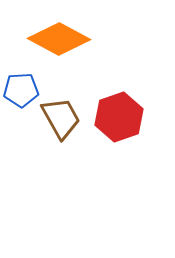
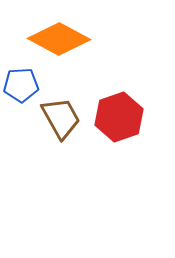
blue pentagon: moved 5 px up
